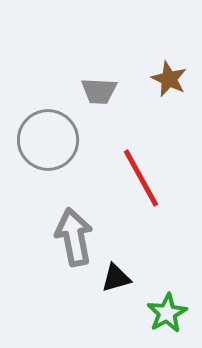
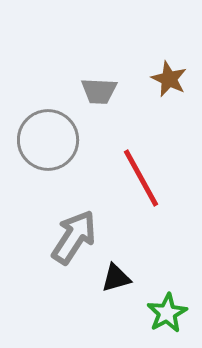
gray arrow: rotated 44 degrees clockwise
